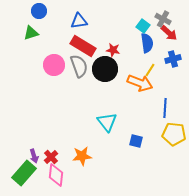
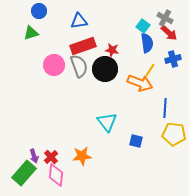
gray cross: moved 2 px right, 1 px up
red rectangle: rotated 50 degrees counterclockwise
red star: moved 1 px left
